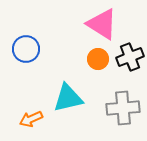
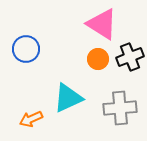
cyan triangle: rotated 12 degrees counterclockwise
gray cross: moved 3 px left
